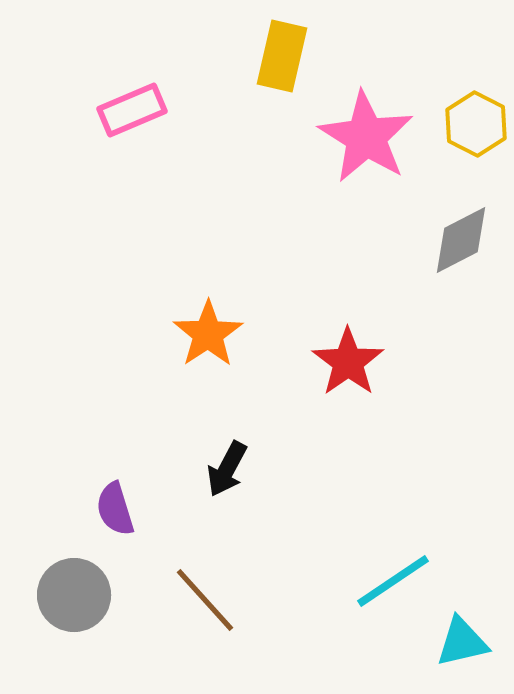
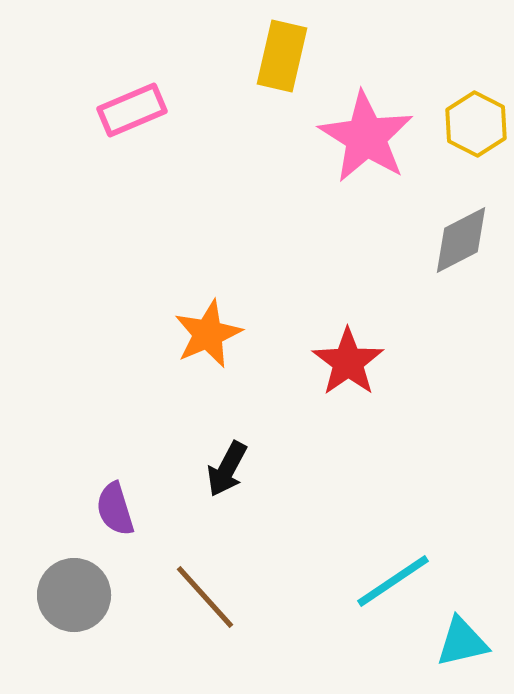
orange star: rotated 10 degrees clockwise
brown line: moved 3 px up
